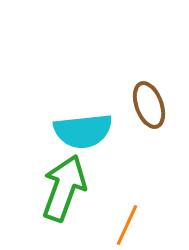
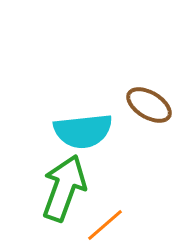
brown ellipse: rotated 39 degrees counterclockwise
orange line: moved 22 px left; rotated 24 degrees clockwise
